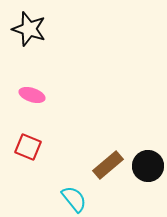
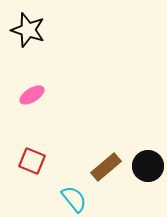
black star: moved 1 px left, 1 px down
pink ellipse: rotated 50 degrees counterclockwise
red square: moved 4 px right, 14 px down
brown rectangle: moved 2 px left, 2 px down
